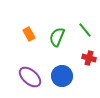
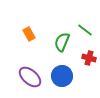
green line: rotated 14 degrees counterclockwise
green semicircle: moved 5 px right, 5 px down
